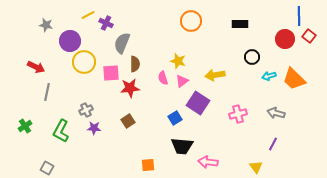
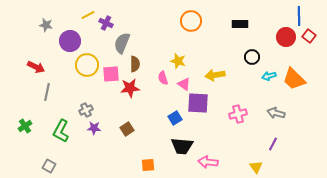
red circle: moved 1 px right, 2 px up
yellow circle: moved 3 px right, 3 px down
pink square: moved 1 px down
pink triangle: moved 2 px right, 3 px down; rotated 48 degrees counterclockwise
purple square: rotated 30 degrees counterclockwise
brown square: moved 1 px left, 8 px down
gray square: moved 2 px right, 2 px up
